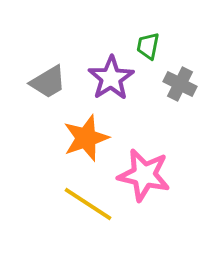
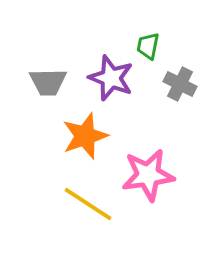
purple star: rotated 18 degrees counterclockwise
gray trapezoid: rotated 30 degrees clockwise
orange star: moved 1 px left, 2 px up
pink star: moved 4 px right; rotated 20 degrees counterclockwise
